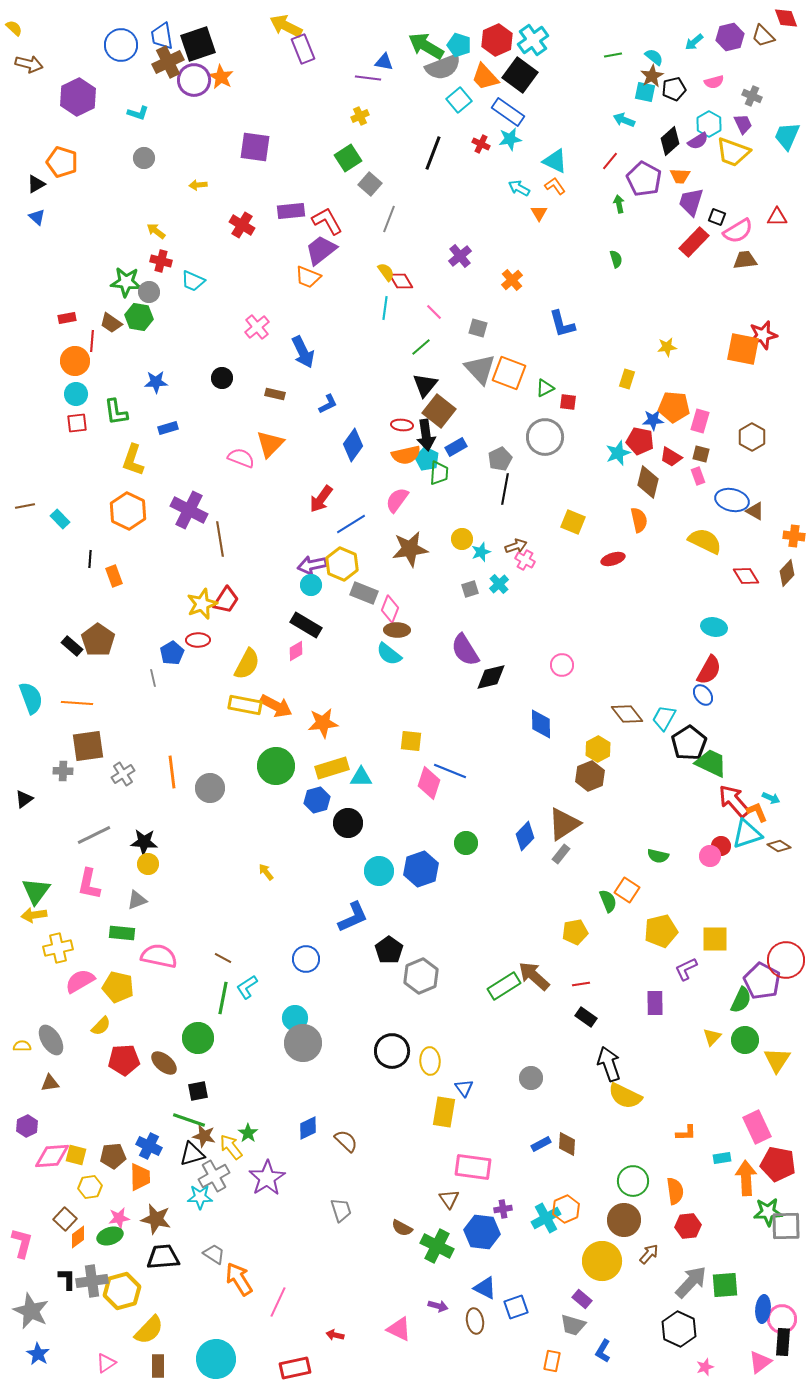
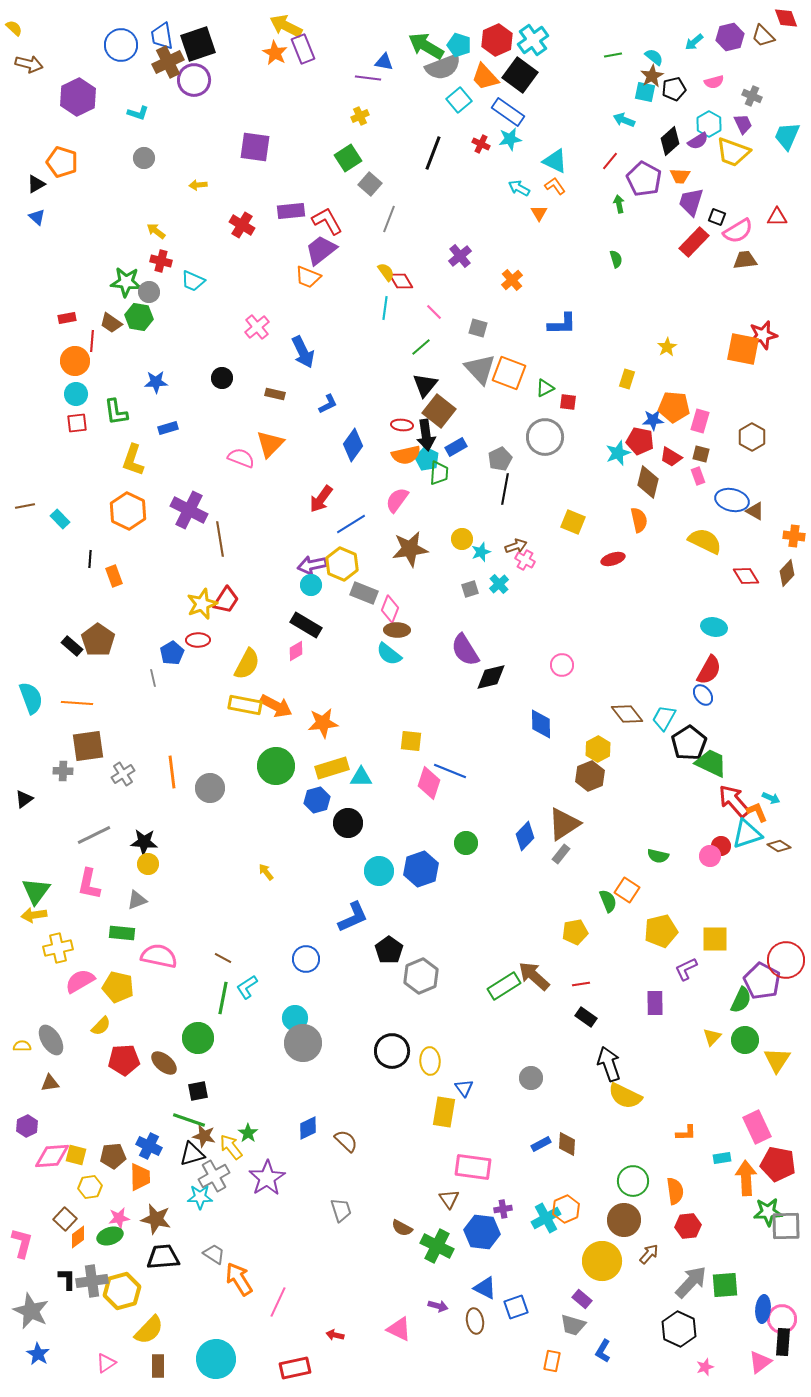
orange star at (221, 77): moved 54 px right, 24 px up
blue L-shape at (562, 324): rotated 76 degrees counterclockwise
yellow star at (667, 347): rotated 24 degrees counterclockwise
